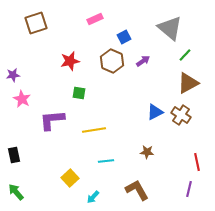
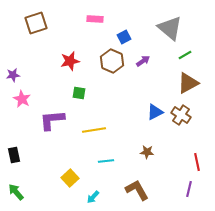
pink rectangle: rotated 28 degrees clockwise
green line: rotated 16 degrees clockwise
